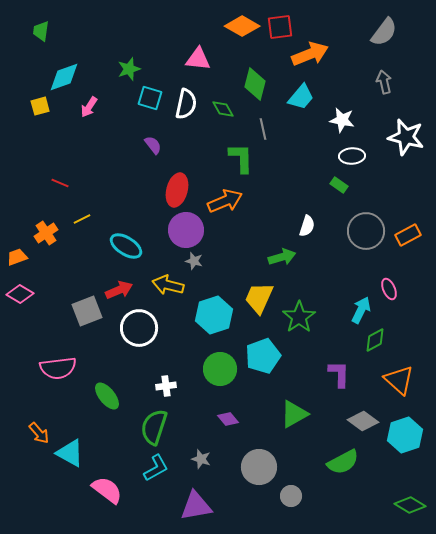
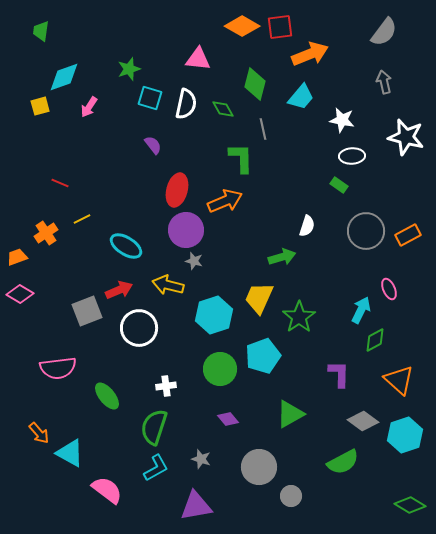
green triangle at (294, 414): moved 4 px left
